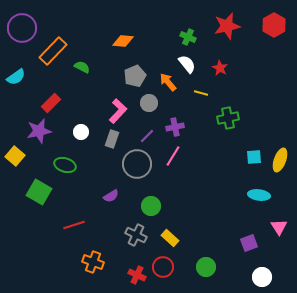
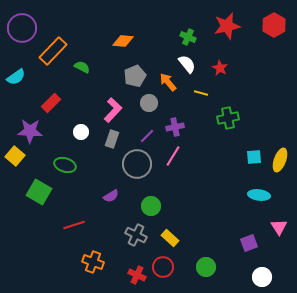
pink L-shape at (118, 111): moved 5 px left, 1 px up
purple star at (39, 131): moved 9 px left; rotated 15 degrees clockwise
